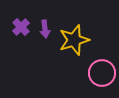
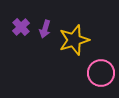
purple arrow: rotated 24 degrees clockwise
pink circle: moved 1 px left
